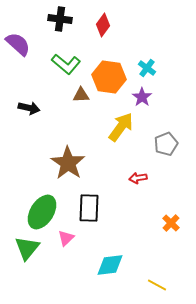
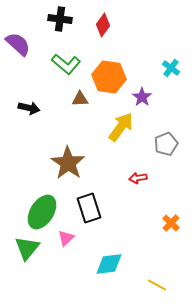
cyan cross: moved 24 px right
brown triangle: moved 1 px left, 4 px down
black rectangle: rotated 20 degrees counterclockwise
cyan diamond: moved 1 px left, 1 px up
